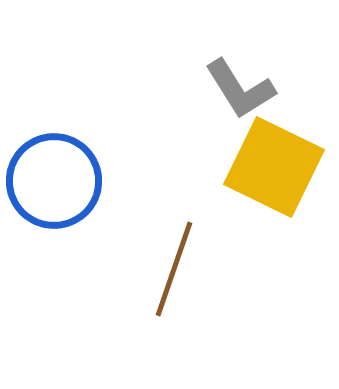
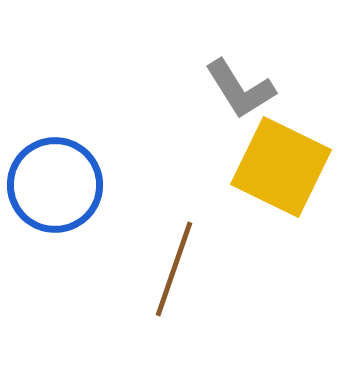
yellow square: moved 7 px right
blue circle: moved 1 px right, 4 px down
